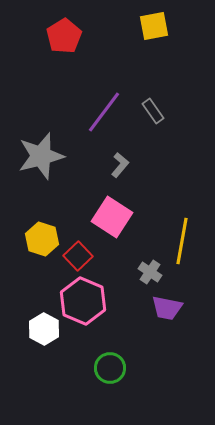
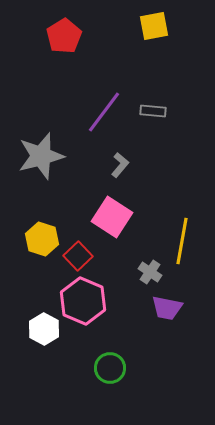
gray rectangle: rotated 50 degrees counterclockwise
